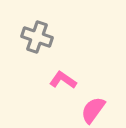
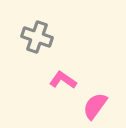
pink semicircle: moved 2 px right, 4 px up
